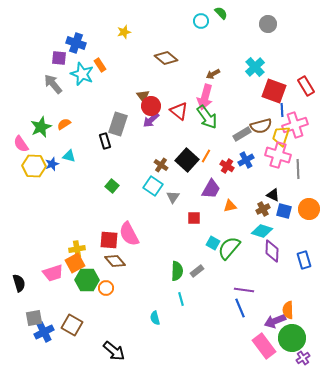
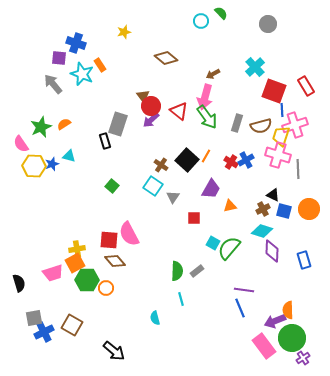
gray rectangle at (242, 134): moved 5 px left, 11 px up; rotated 42 degrees counterclockwise
red cross at (227, 166): moved 4 px right, 4 px up
